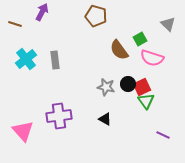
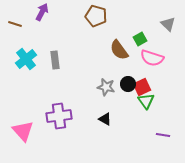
purple line: rotated 16 degrees counterclockwise
